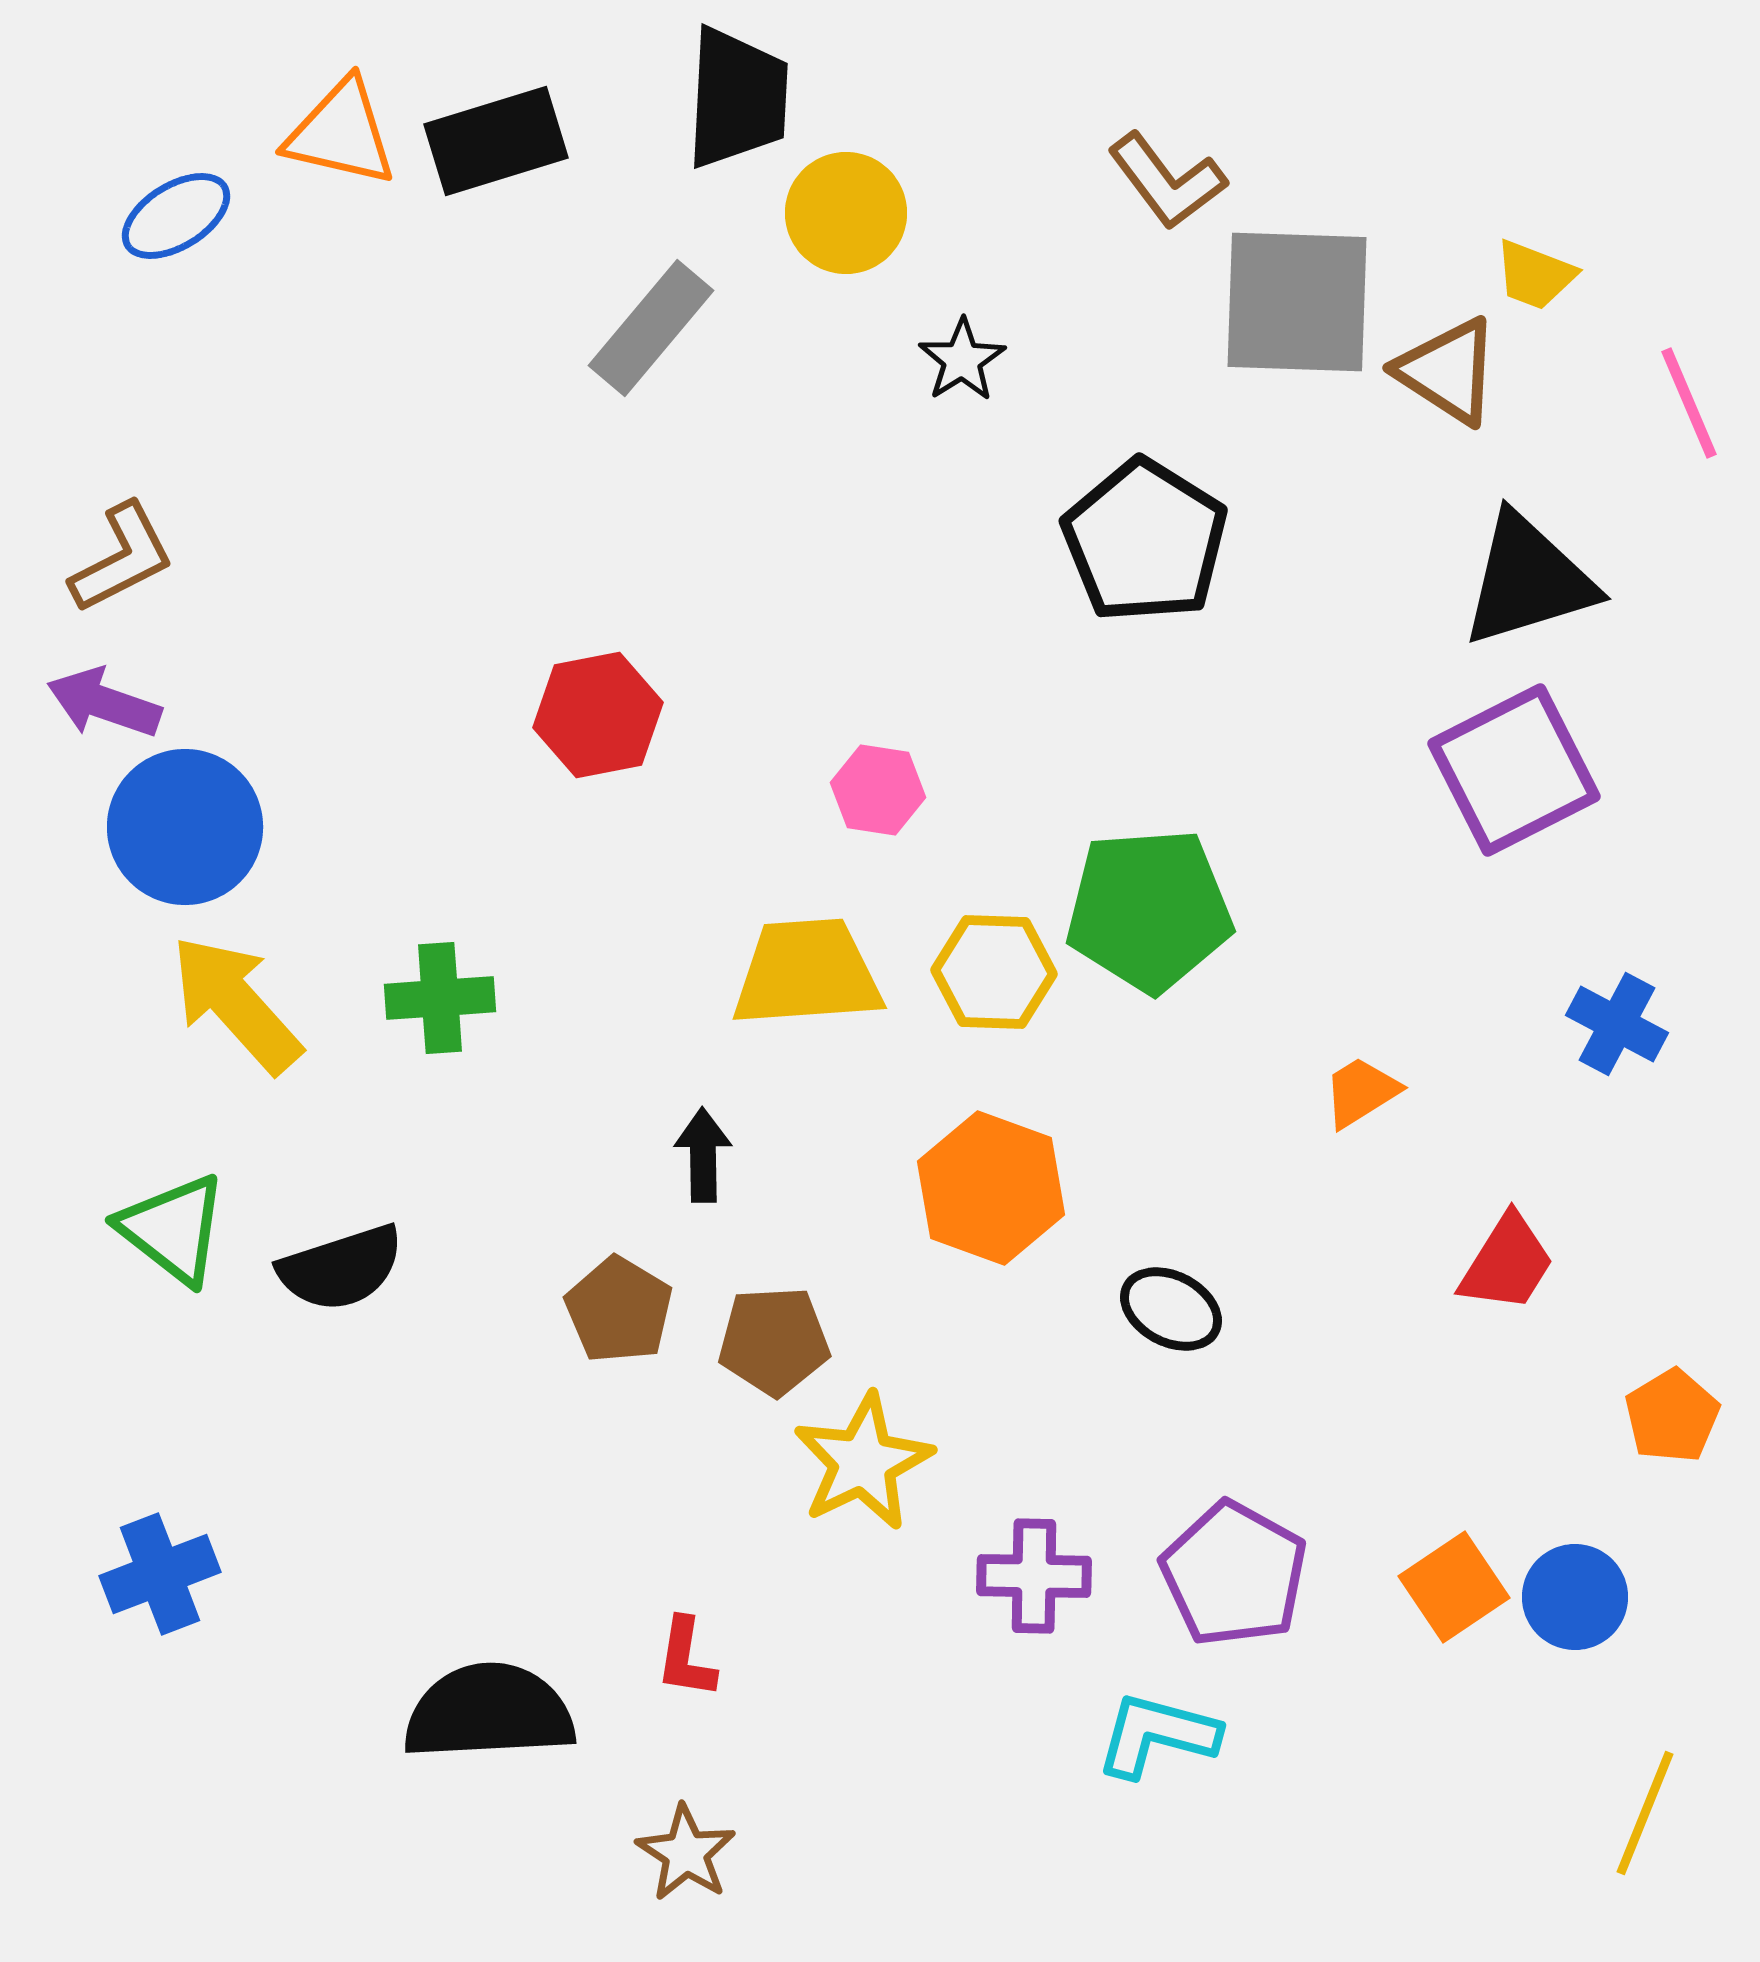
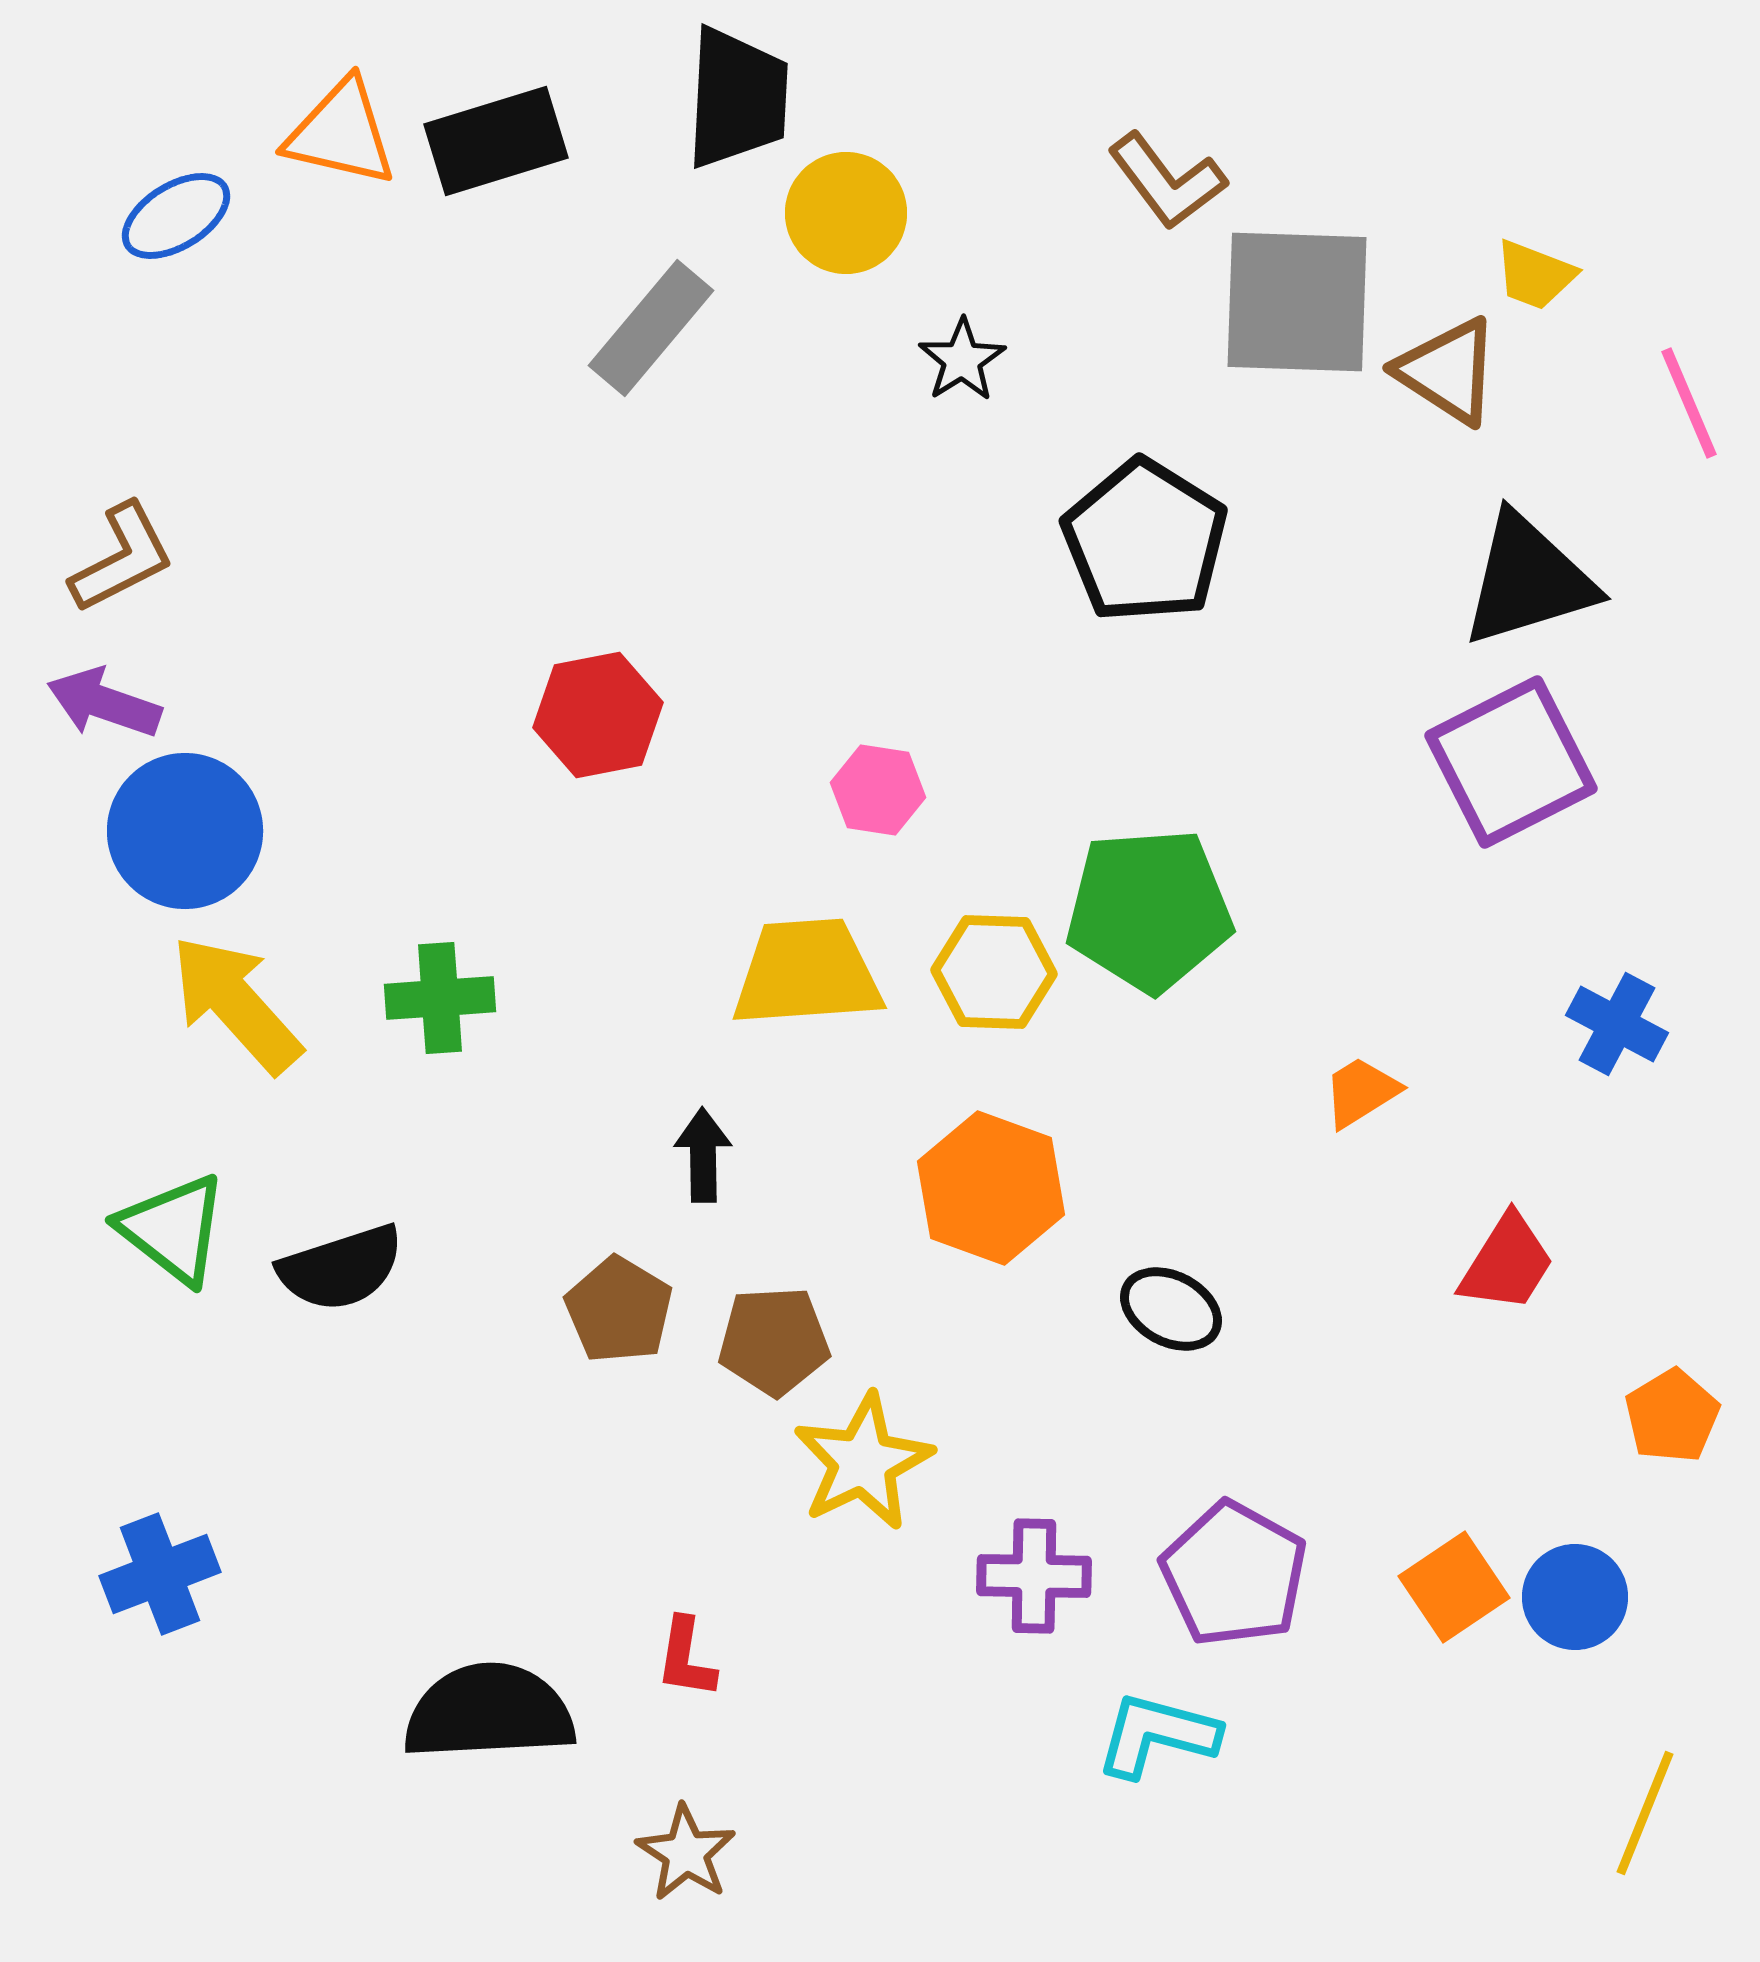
purple square at (1514, 770): moved 3 px left, 8 px up
blue circle at (185, 827): moved 4 px down
